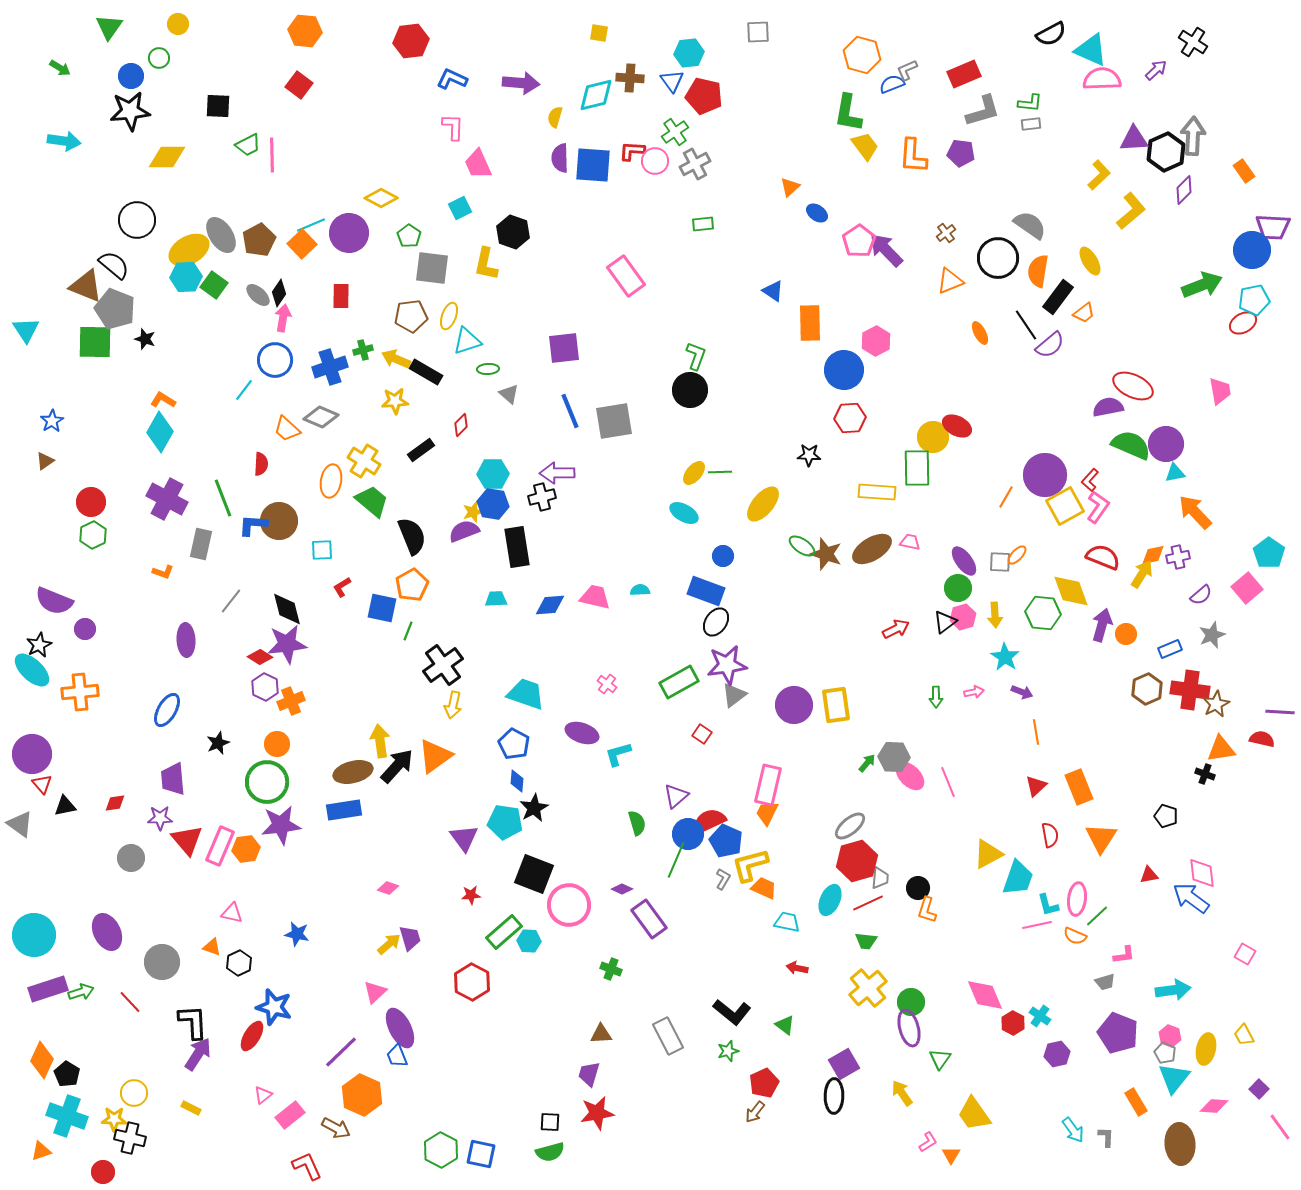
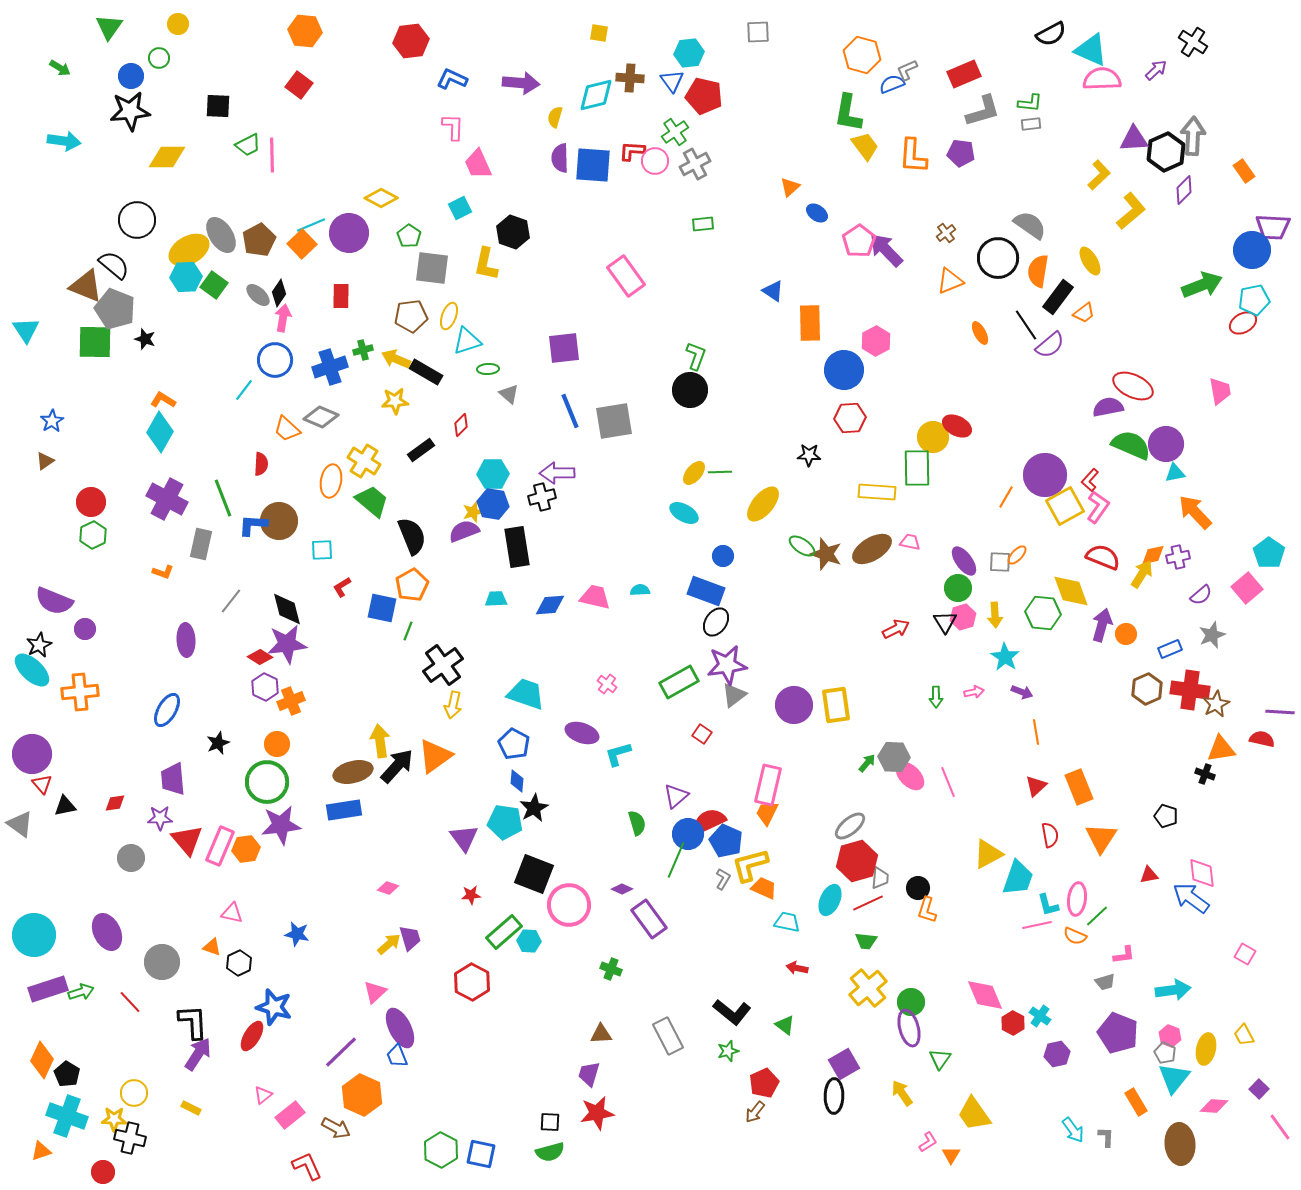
black triangle at (945, 622): rotated 25 degrees counterclockwise
